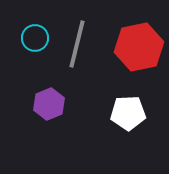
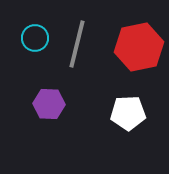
purple hexagon: rotated 24 degrees clockwise
